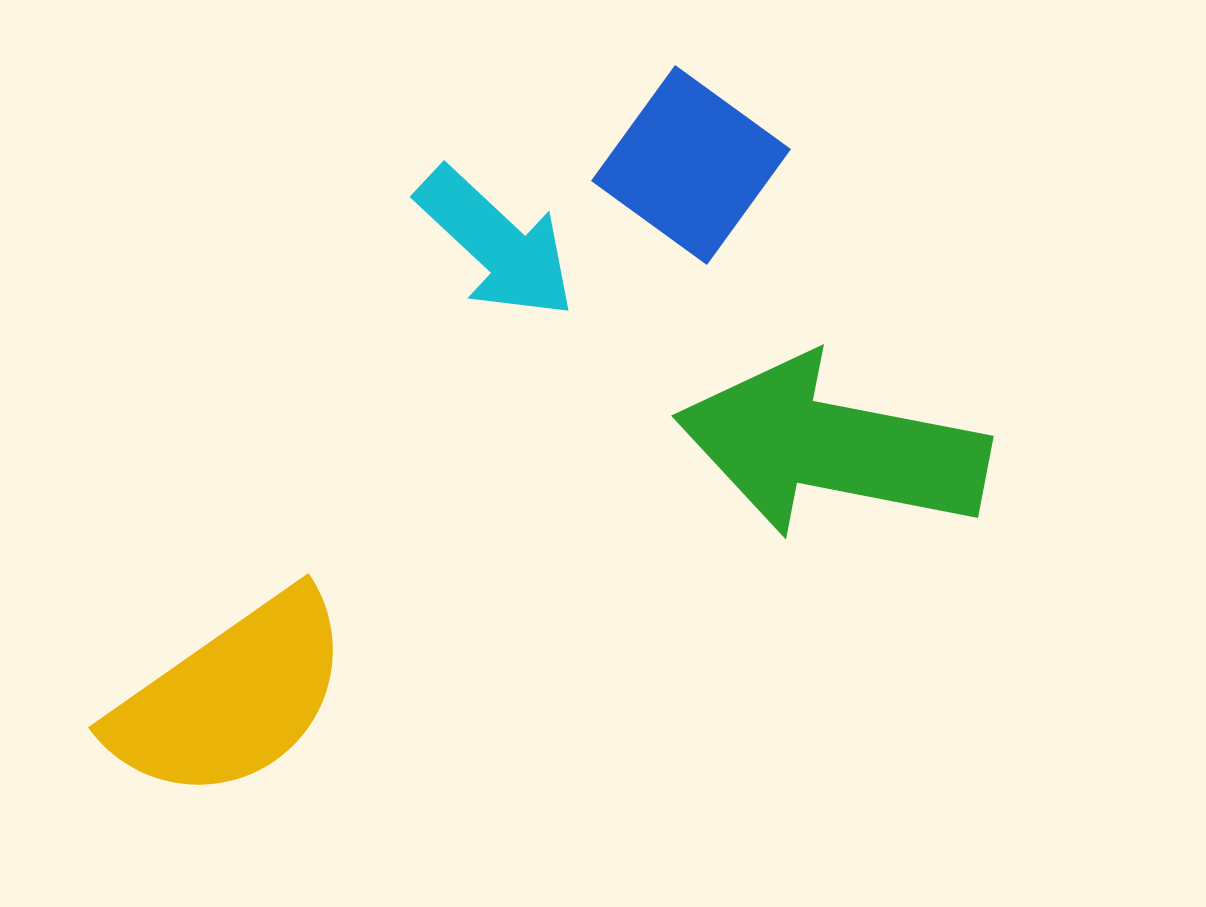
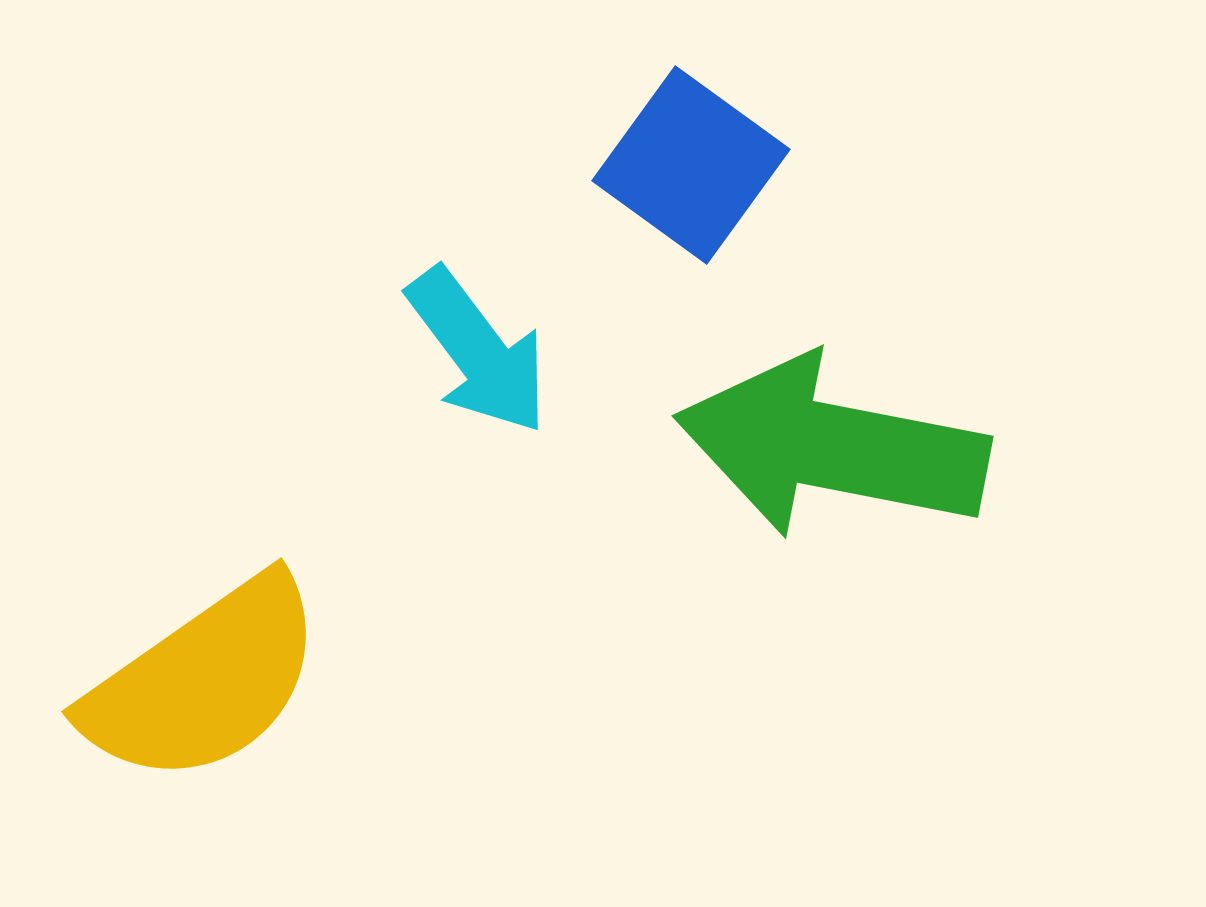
cyan arrow: moved 18 px left, 108 px down; rotated 10 degrees clockwise
yellow semicircle: moved 27 px left, 16 px up
